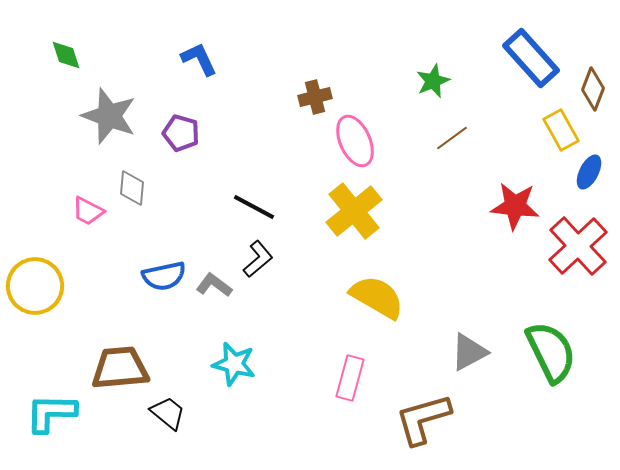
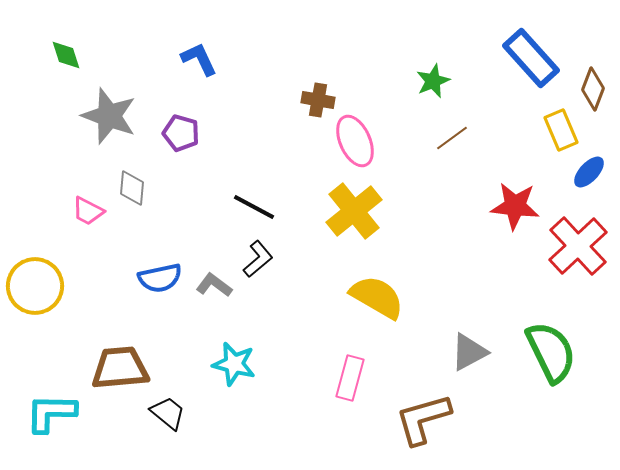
brown cross: moved 3 px right, 3 px down; rotated 24 degrees clockwise
yellow rectangle: rotated 6 degrees clockwise
blue ellipse: rotated 16 degrees clockwise
blue semicircle: moved 4 px left, 2 px down
